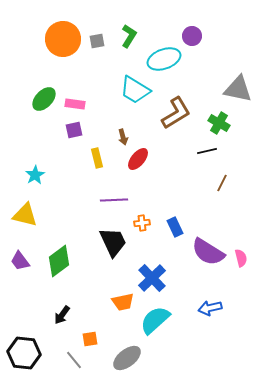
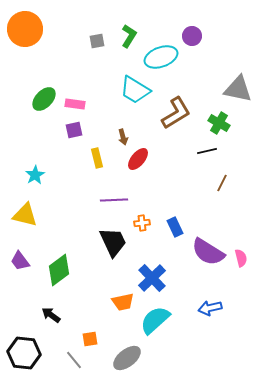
orange circle: moved 38 px left, 10 px up
cyan ellipse: moved 3 px left, 2 px up
green diamond: moved 9 px down
black arrow: moved 11 px left; rotated 90 degrees clockwise
